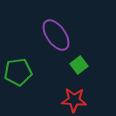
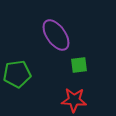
green square: rotated 30 degrees clockwise
green pentagon: moved 1 px left, 2 px down
